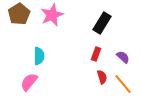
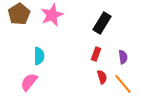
purple semicircle: rotated 40 degrees clockwise
